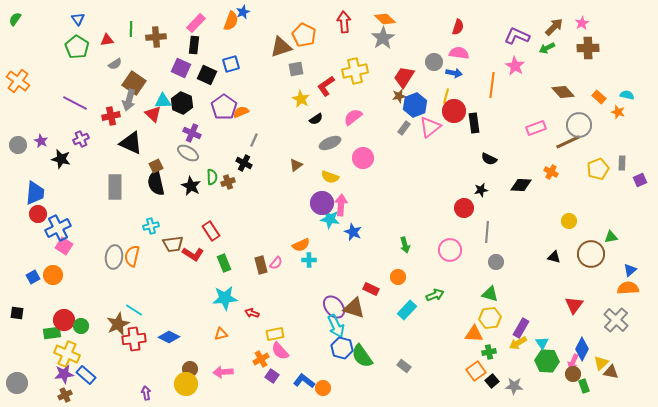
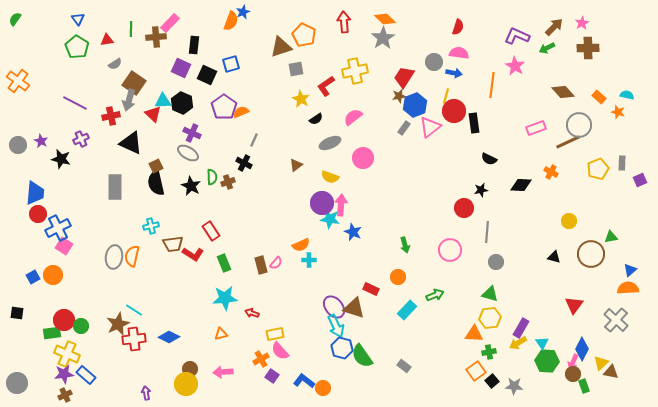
pink rectangle at (196, 23): moved 26 px left
